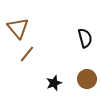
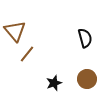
brown triangle: moved 3 px left, 3 px down
